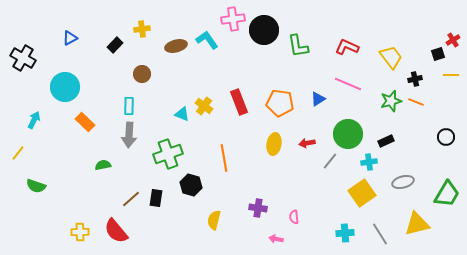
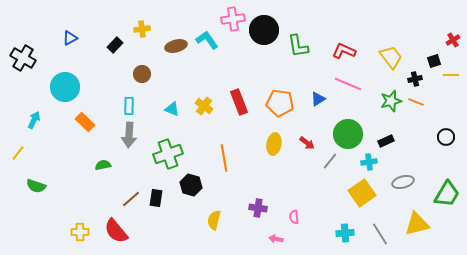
red L-shape at (347, 47): moved 3 px left, 4 px down
black square at (438, 54): moved 4 px left, 7 px down
cyan triangle at (182, 114): moved 10 px left, 5 px up
red arrow at (307, 143): rotated 133 degrees counterclockwise
